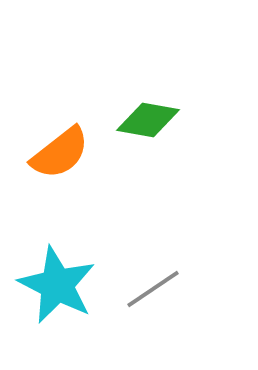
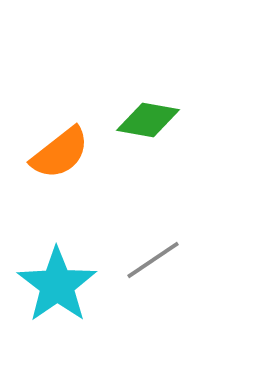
cyan star: rotated 10 degrees clockwise
gray line: moved 29 px up
